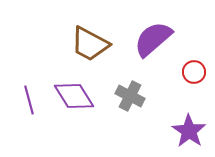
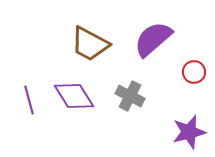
purple star: moved 1 px down; rotated 24 degrees clockwise
